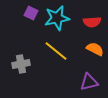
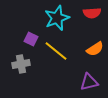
purple square: moved 26 px down
cyan star: rotated 10 degrees counterclockwise
red semicircle: moved 9 px up
orange semicircle: rotated 120 degrees clockwise
